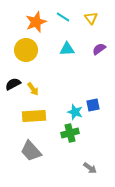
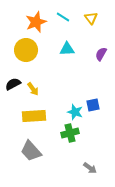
purple semicircle: moved 2 px right, 5 px down; rotated 24 degrees counterclockwise
